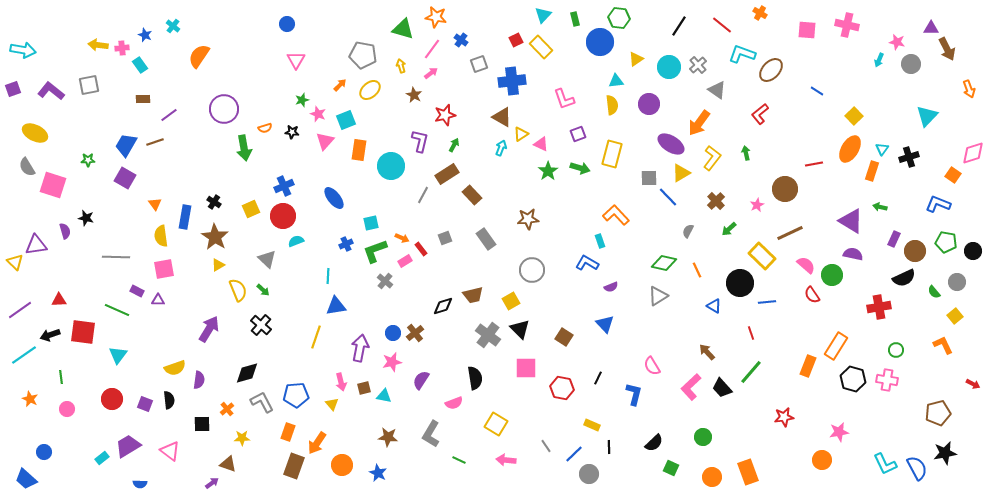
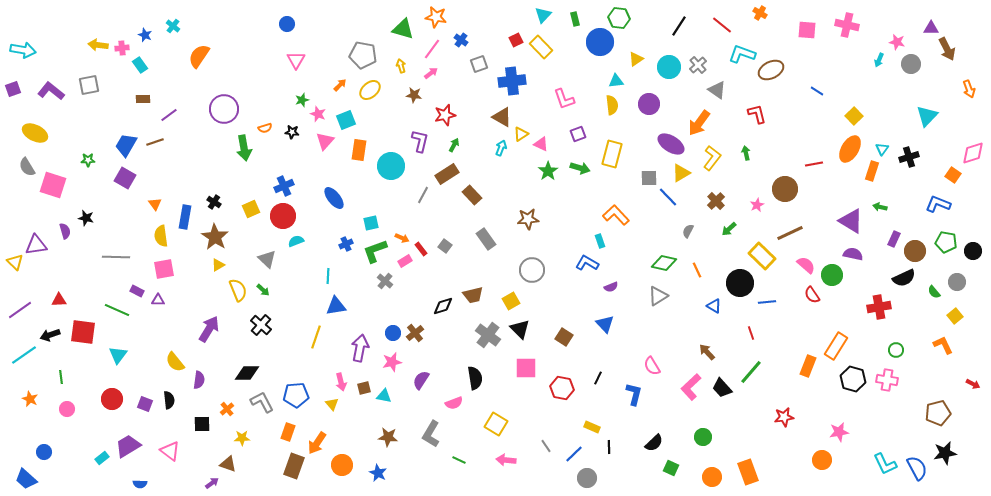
brown ellipse at (771, 70): rotated 20 degrees clockwise
brown star at (414, 95): rotated 21 degrees counterclockwise
red L-shape at (760, 114): moved 3 px left; rotated 115 degrees clockwise
gray square at (445, 238): moved 8 px down; rotated 32 degrees counterclockwise
yellow semicircle at (175, 368): moved 6 px up; rotated 70 degrees clockwise
black diamond at (247, 373): rotated 15 degrees clockwise
yellow rectangle at (592, 425): moved 2 px down
gray circle at (589, 474): moved 2 px left, 4 px down
